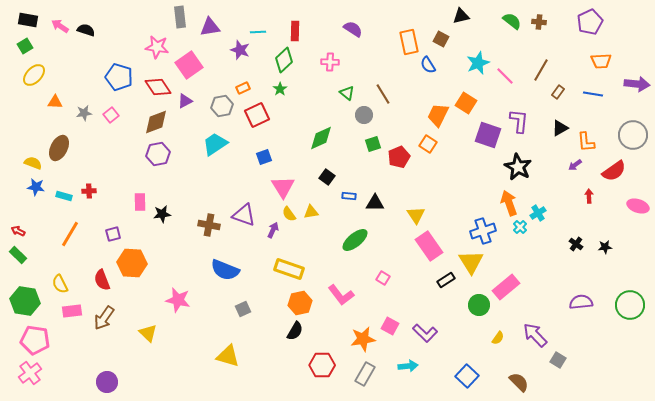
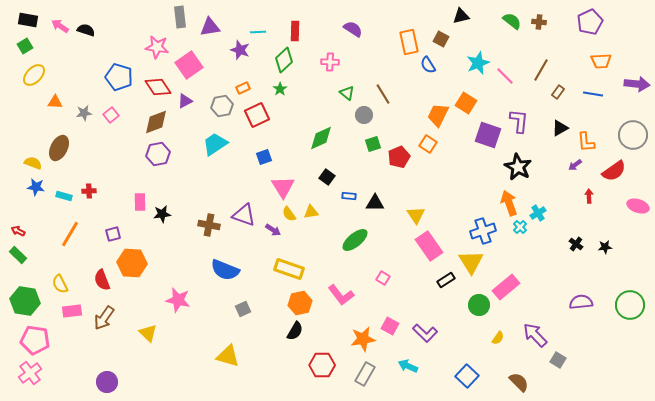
purple arrow at (273, 230): rotated 98 degrees clockwise
cyan arrow at (408, 366): rotated 150 degrees counterclockwise
